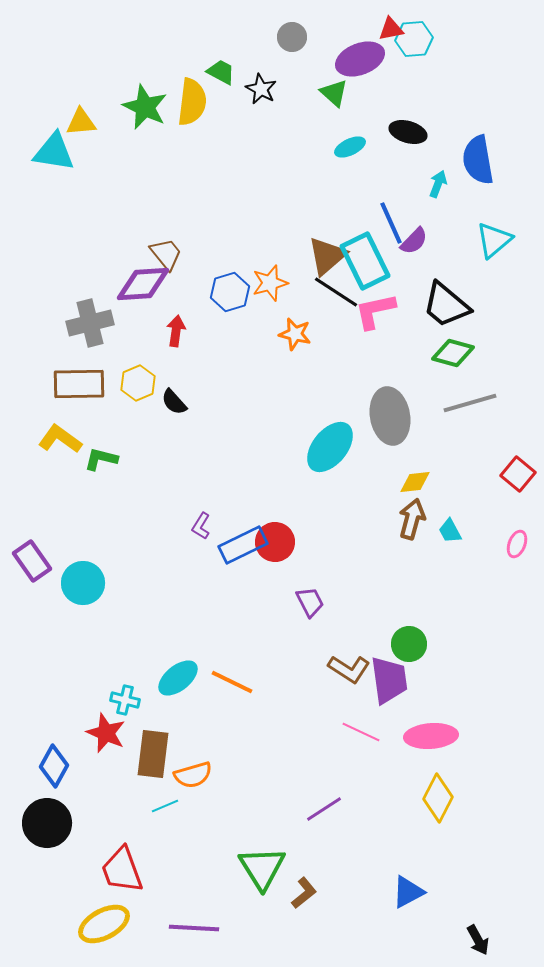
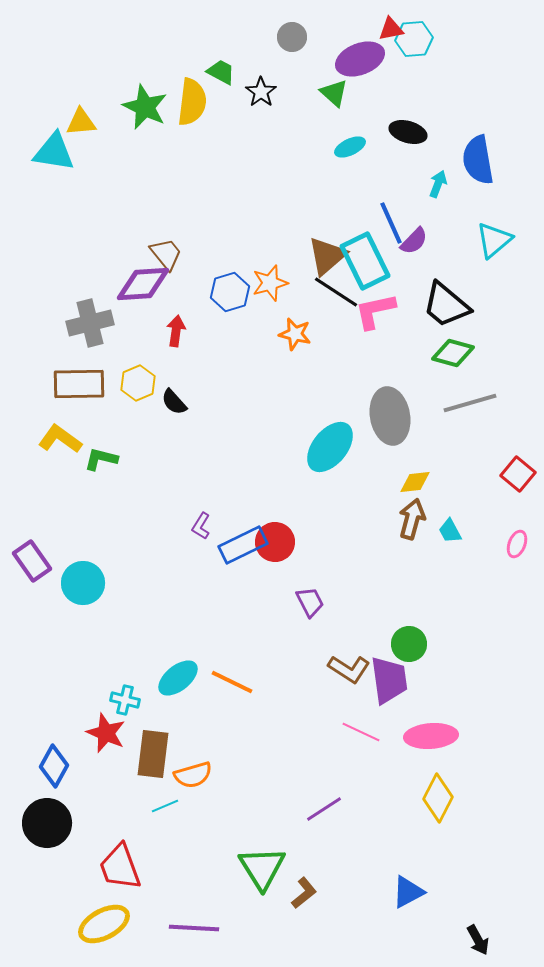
black star at (261, 89): moved 3 px down; rotated 8 degrees clockwise
red trapezoid at (122, 870): moved 2 px left, 3 px up
